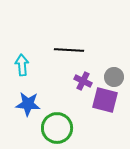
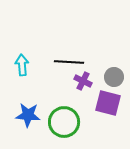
black line: moved 12 px down
purple square: moved 3 px right, 3 px down
blue star: moved 11 px down
green circle: moved 7 px right, 6 px up
